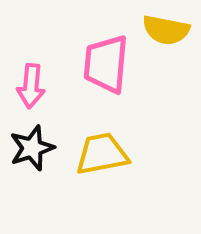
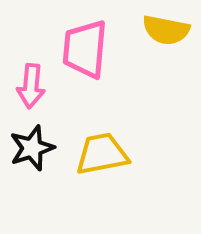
pink trapezoid: moved 21 px left, 15 px up
